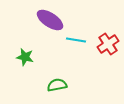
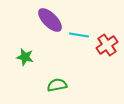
purple ellipse: rotated 12 degrees clockwise
cyan line: moved 3 px right, 5 px up
red cross: moved 1 px left, 1 px down
